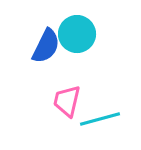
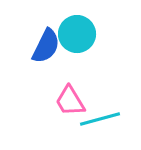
pink trapezoid: moved 3 px right; rotated 44 degrees counterclockwise
